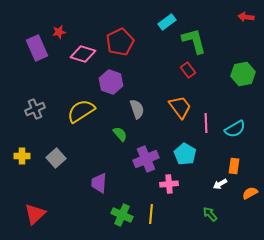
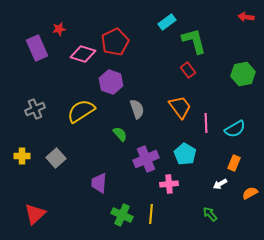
red star: moved 3 px up
red pentagon: moved 5 px left
orange rectangle: moved 3 px up; rotated 14 degrees clockwise
